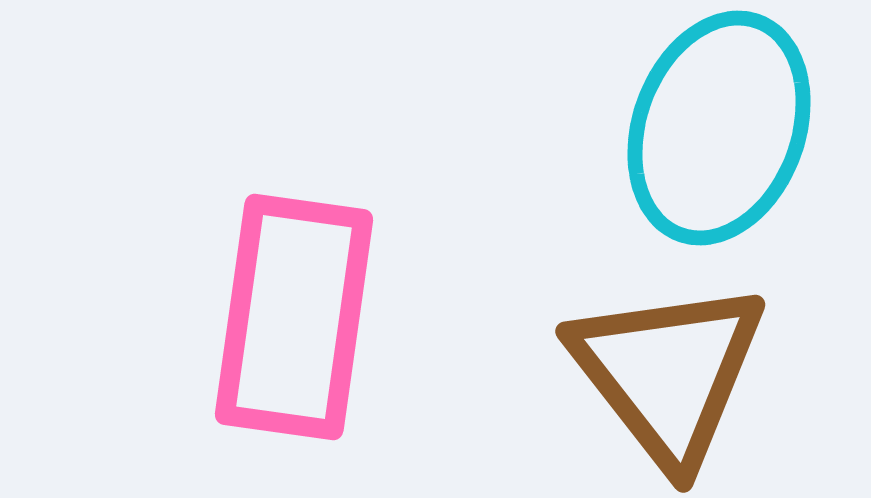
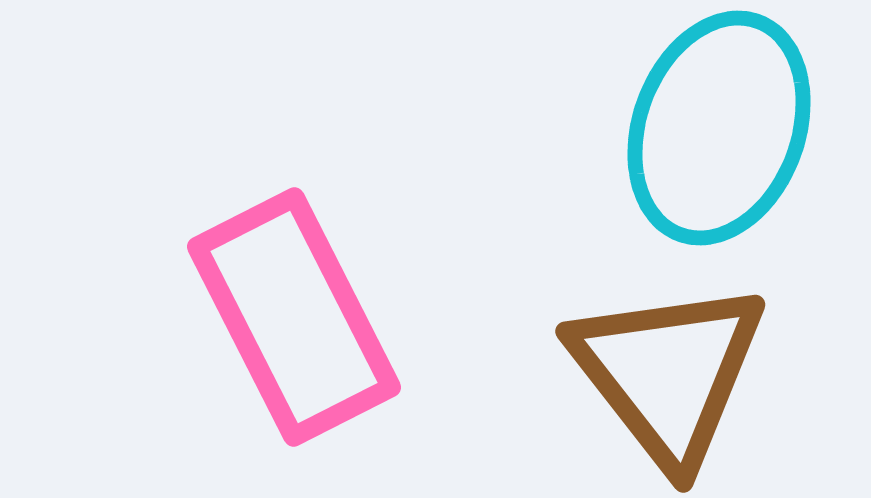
pink rectangle: rotated 35 degrees counterclockwise
